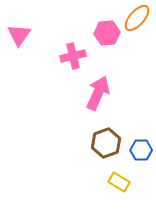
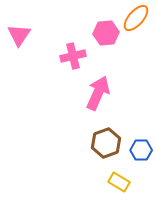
orange ellipse: moved 1 px left
pink hexagon: moved 1 px left
